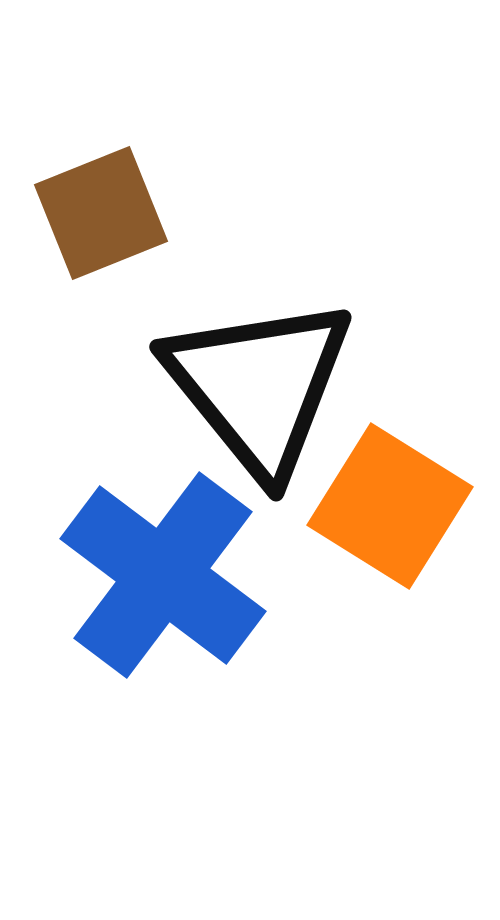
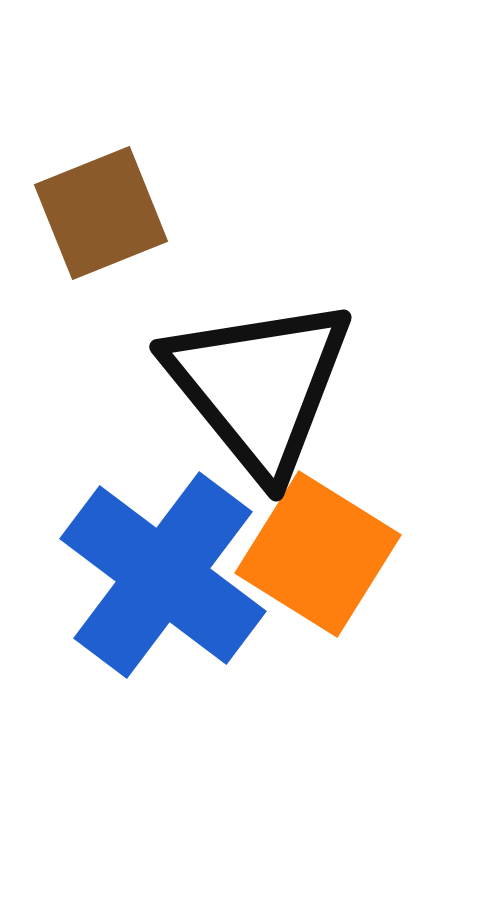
orange square: moved 72 px left, 48 px down
